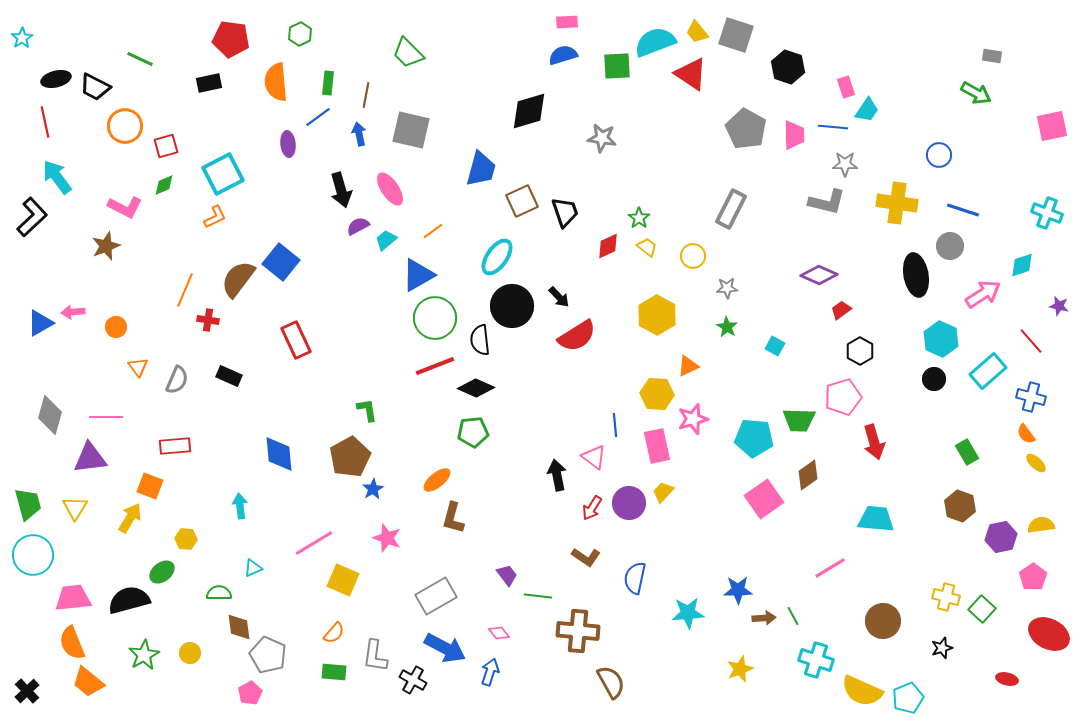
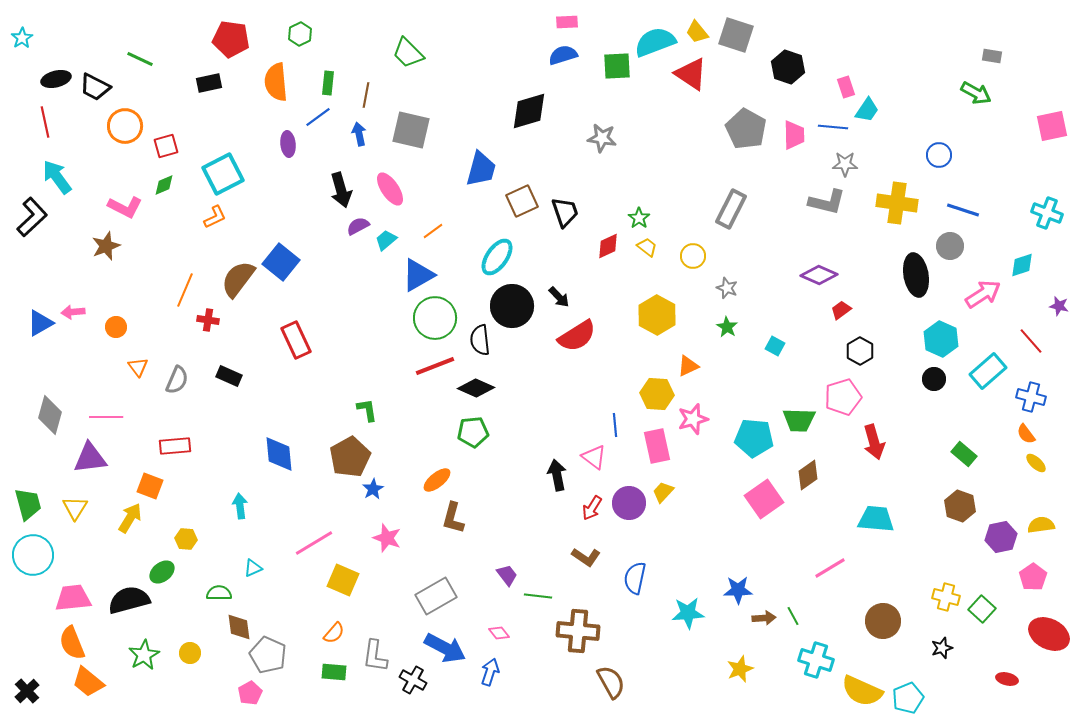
gray star at (727, 288): rotated 25 degrees clockwise
green rectangle at (967, 452): moved 3 px left, 2 px down; rotated 20 degrees counterclockwise
